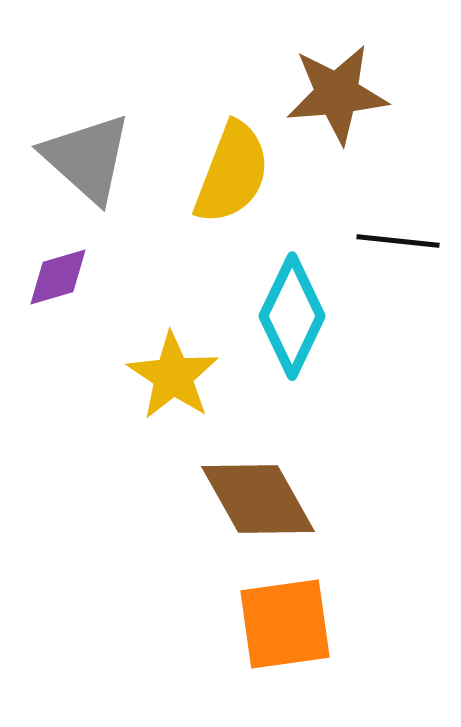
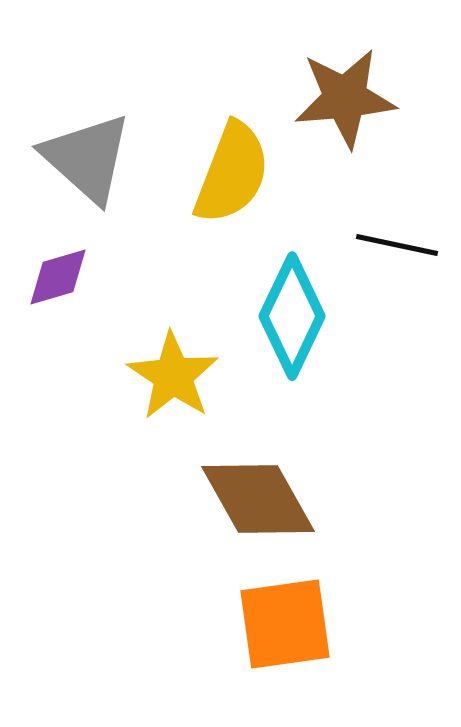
brown star: moved 8 px right, 4 px down
black line: moved 1 px left, 4 px down; rotated 6 degrees clockwise
